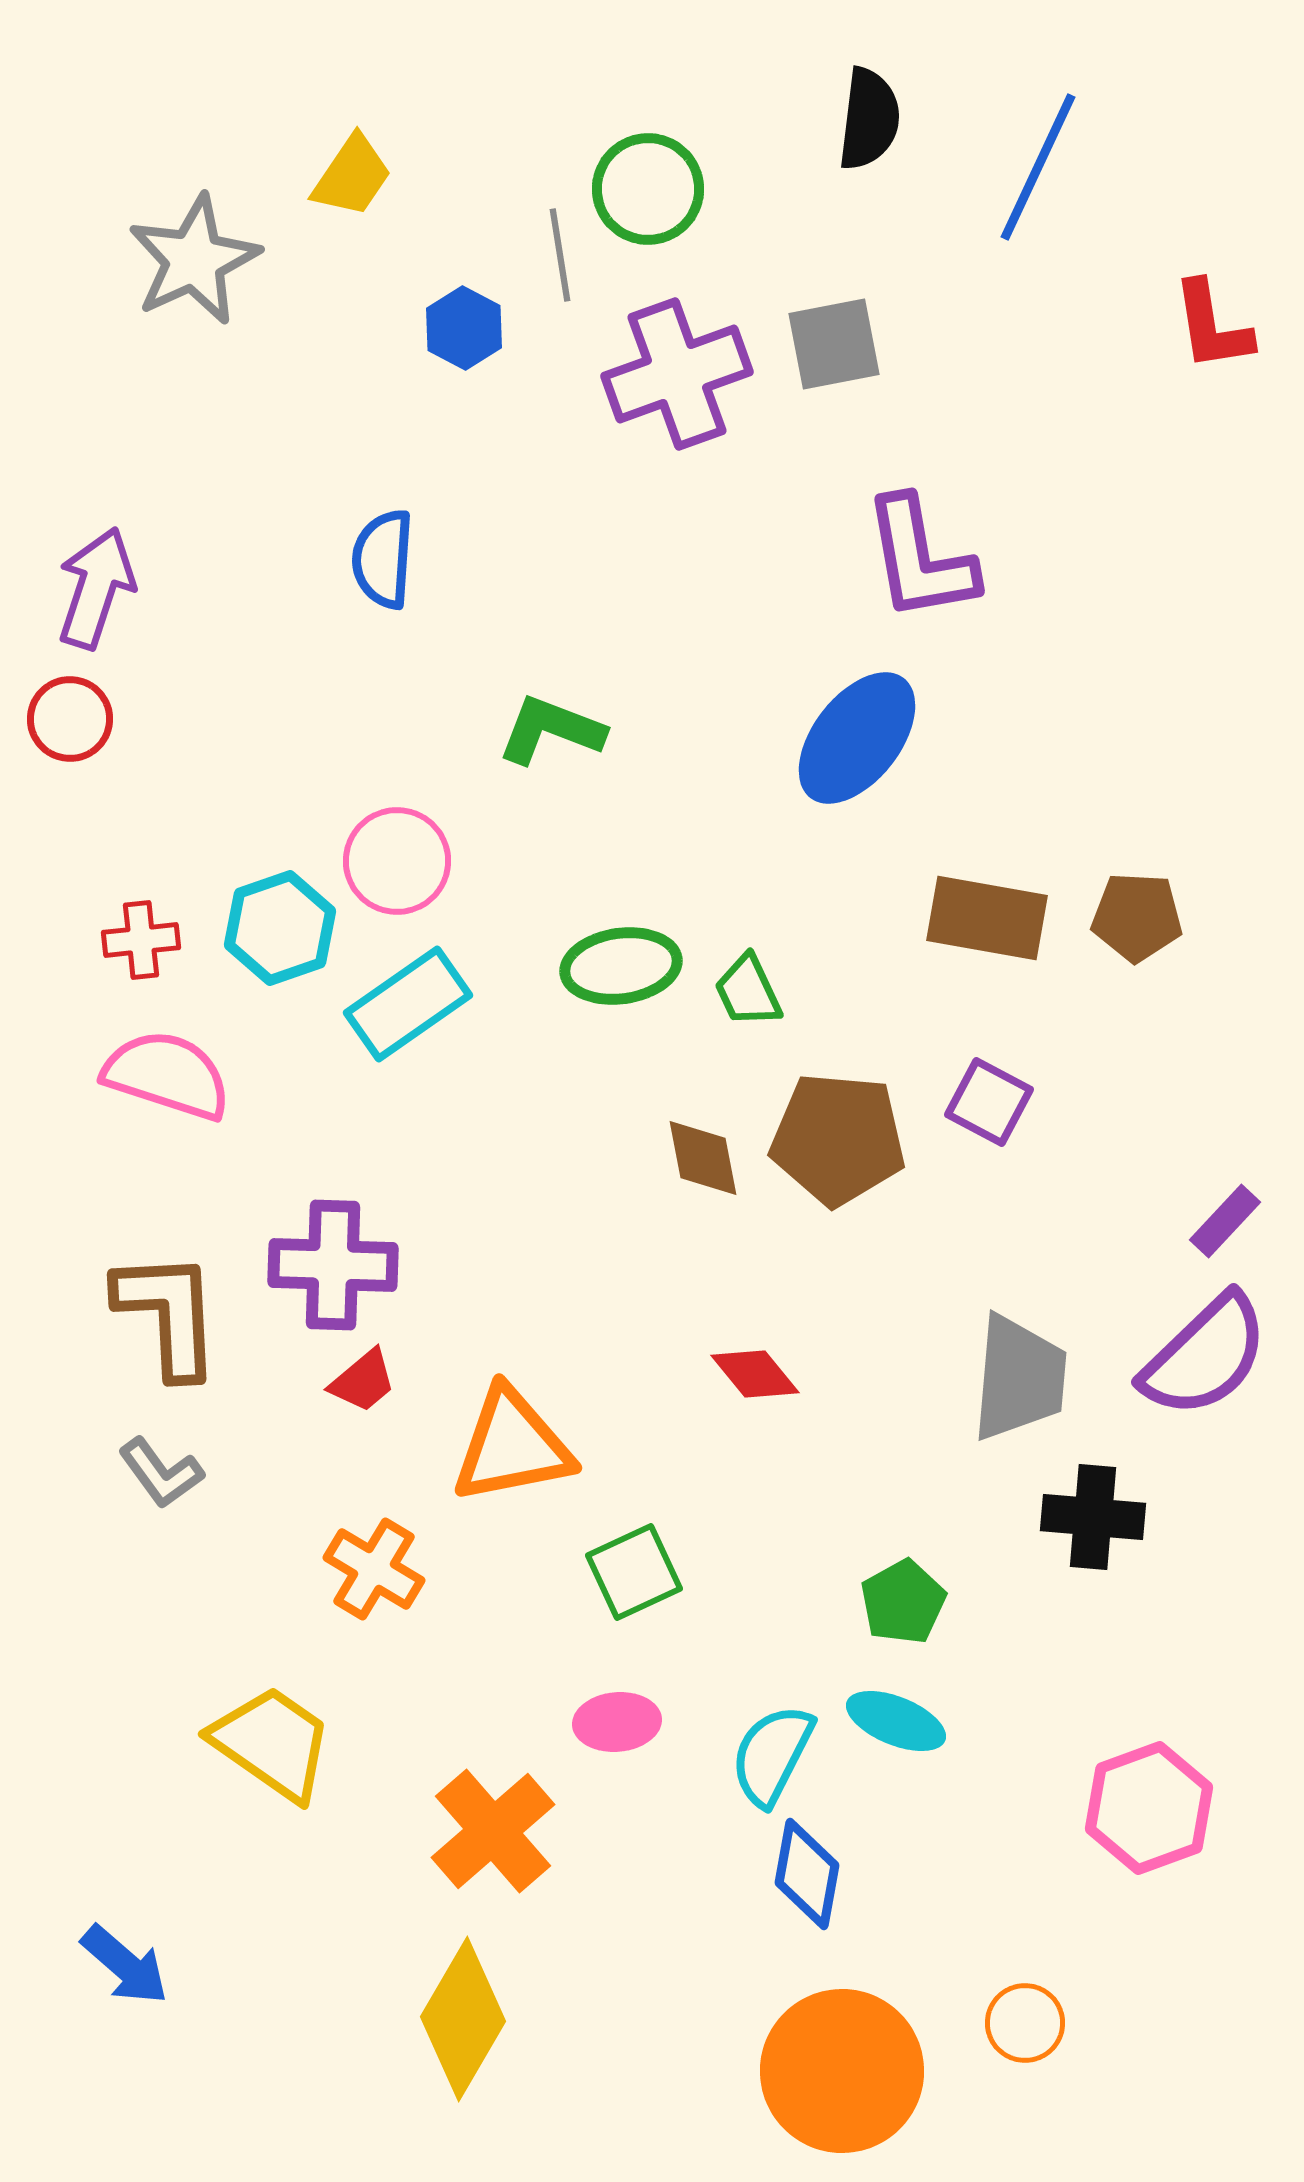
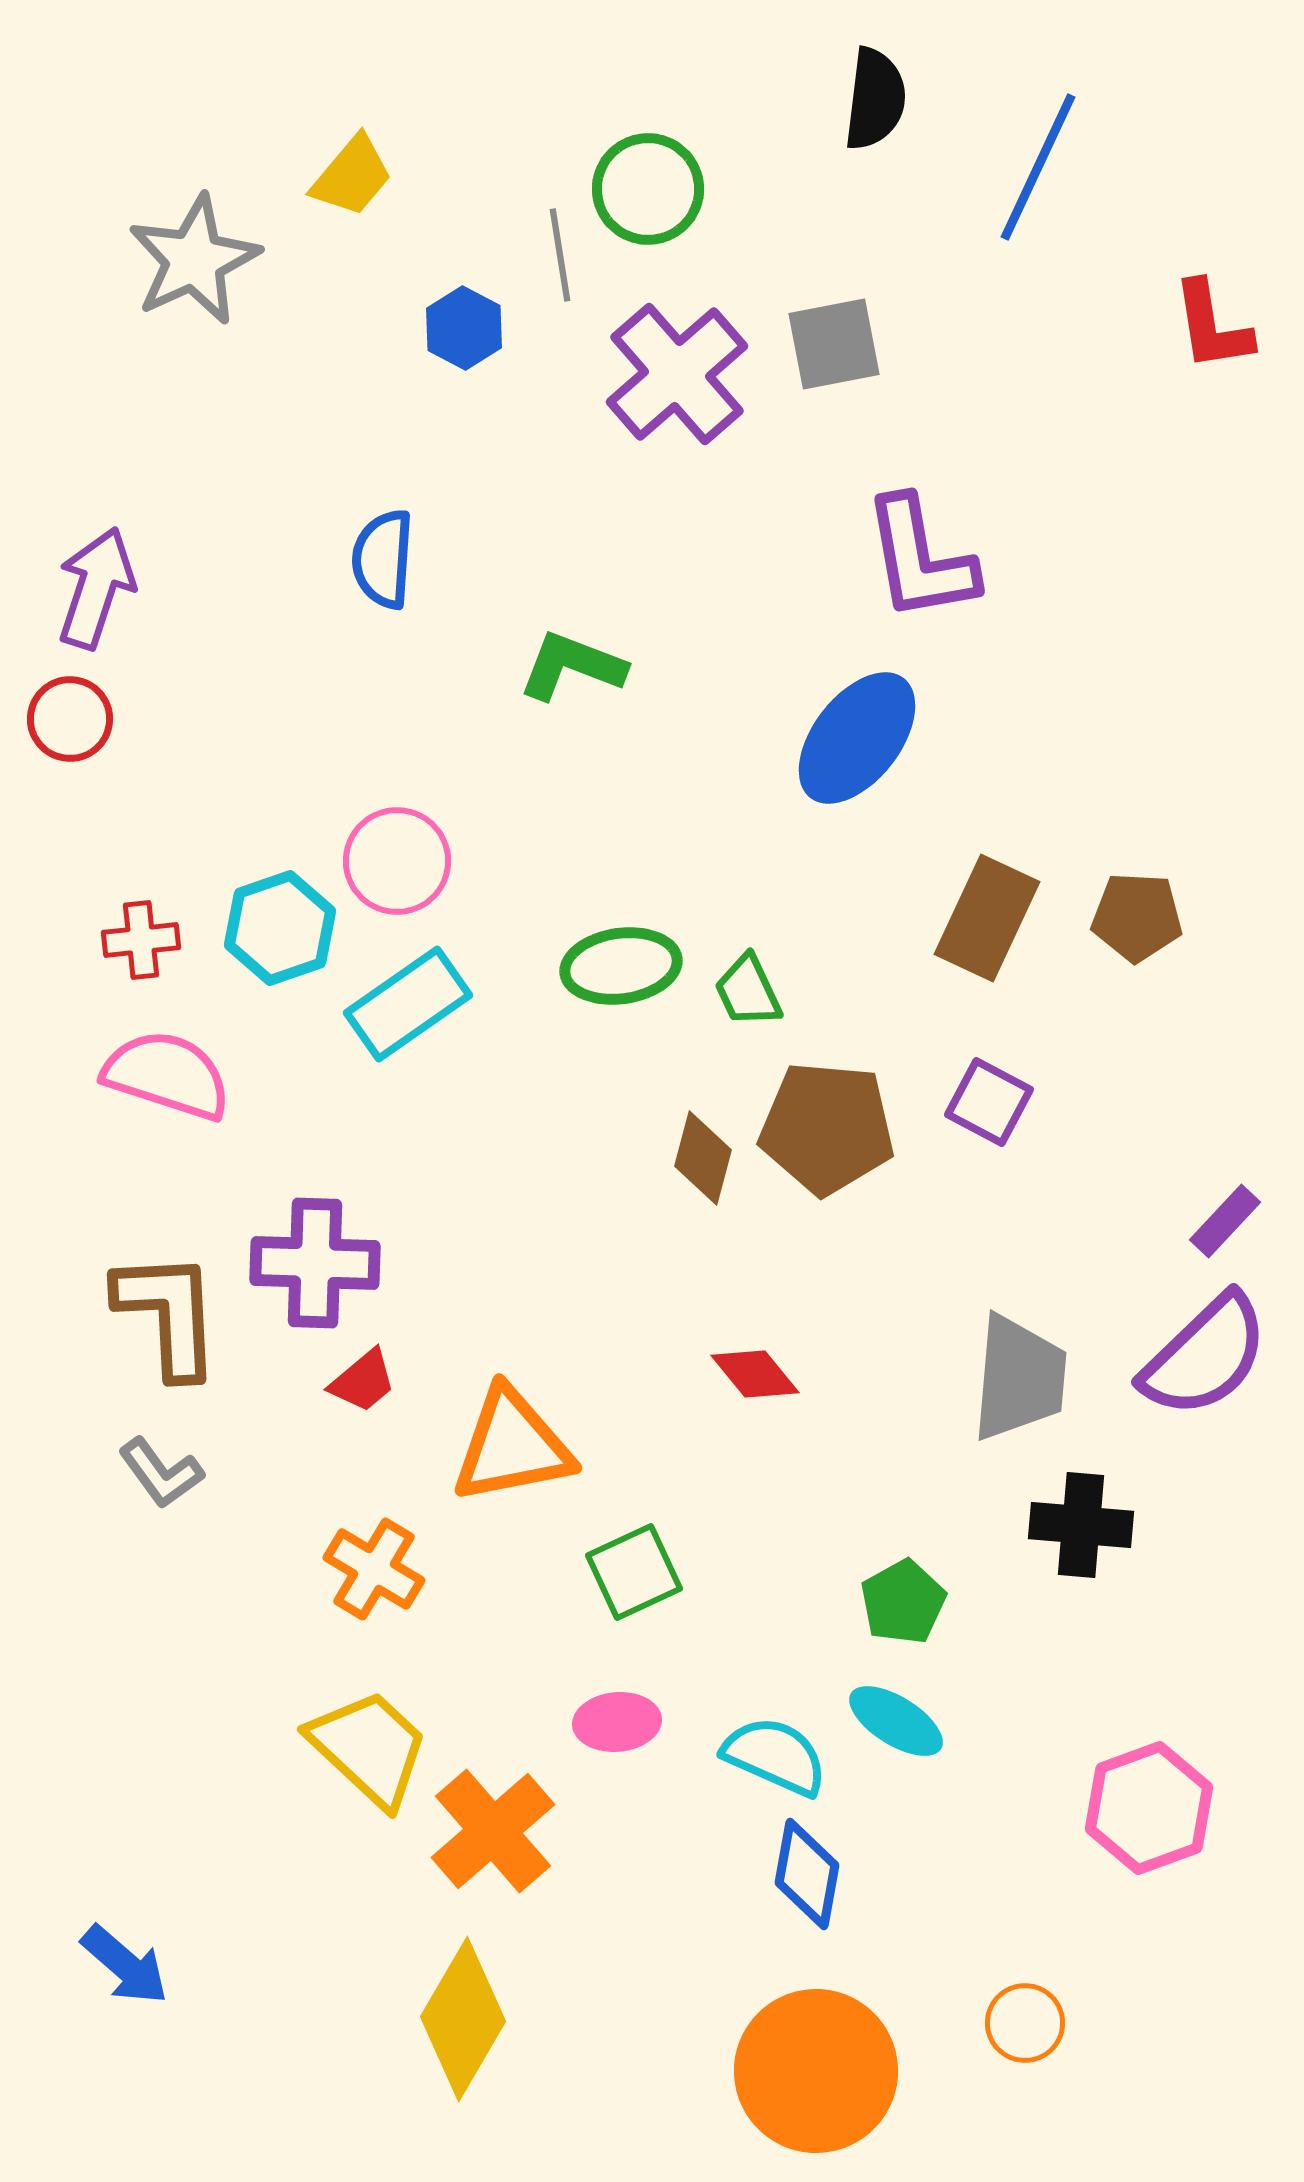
black semicircle at (869, 119): moved 6 px right, 20 px up
yellow trapezoid at (352, 176): rotated 6 degrees clockwise
purple cross at (677, 374): rotated 21 degrees counterclockwise
green L-shape at (551, 730): moved 21 px right, 64 px up
brown rectangle at (987, 918): rotated 75 degrees counterclockwise
brown pentagon at (838, 1139): moved 11 px left, 11 px up
brown diamond at (703, 1158): rotated 26 degrees clockwise
purple cross at (333, 1265): moved 18 px left, 2 px up
black cross at (1093, 1517): moved 12 px left, 8 px down
cyan ellipse at (896, 1721): rotated 10 degrees clockwise
yellow trapezoid at (272, 1743): moved 97 px right, 5 px down; rotated 8 degrees clockwise
cyan semicircle at (772, 1755): moved 3 px right, 1 px down; rotated 87 degrees clockwise
orange circle at (842, 2071): moved 26 px left
